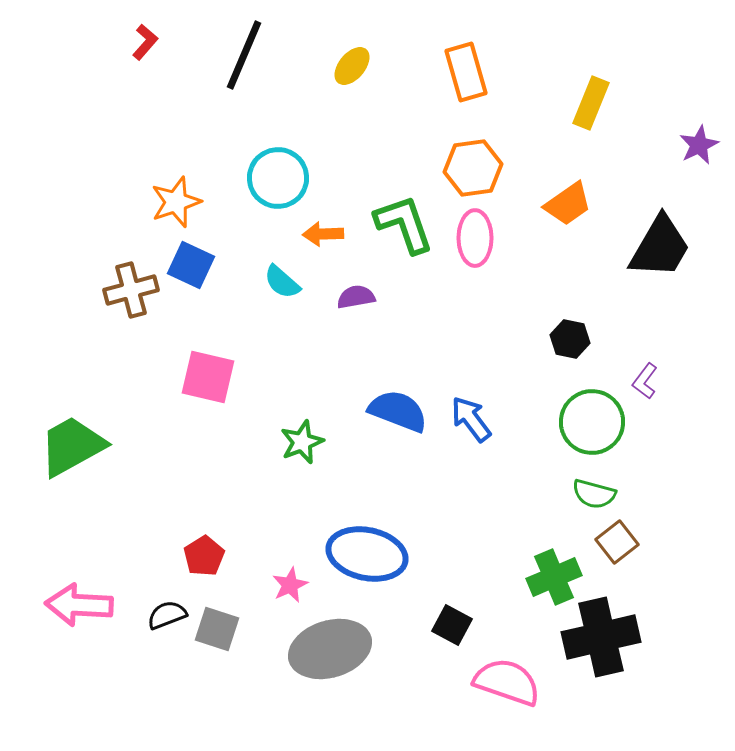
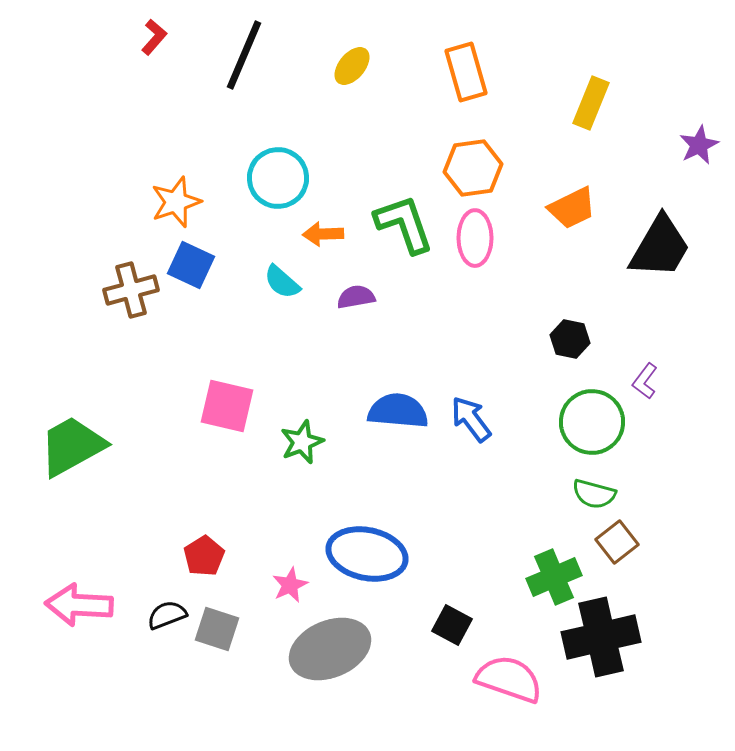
red L-shape: moved 9 px right, 5 px up
orange trapezoid: moved 4 px right, 4 px down; rotated 9 degrees clockwise
pink square: moved 19 px right, 29 px down
blue semicircle: rotated 16 degrees counterclockwise
gray ellipse: rotated 6 degrees counterclockwise
pink semicircle: moved 2 px right, 3 px up
